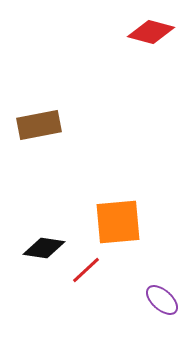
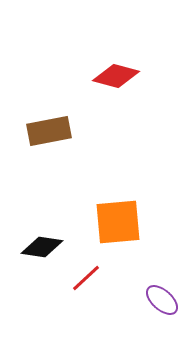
red diamond: moved 35 px left, 44 px down
brown rectangle: moved 10 px right, 6 px down
black diamond: moved 2 px left, 1 px up
red line: moved 8 px down
